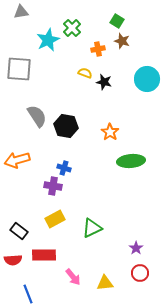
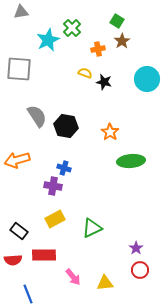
brown star: rotated 21 degrees clockwise
red circle: moved 3 px up
